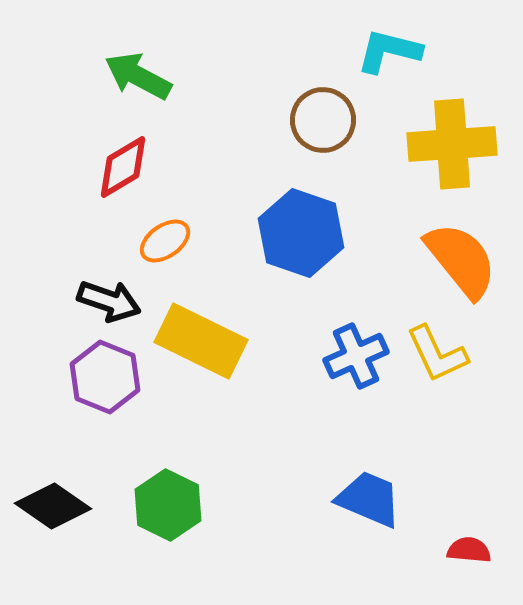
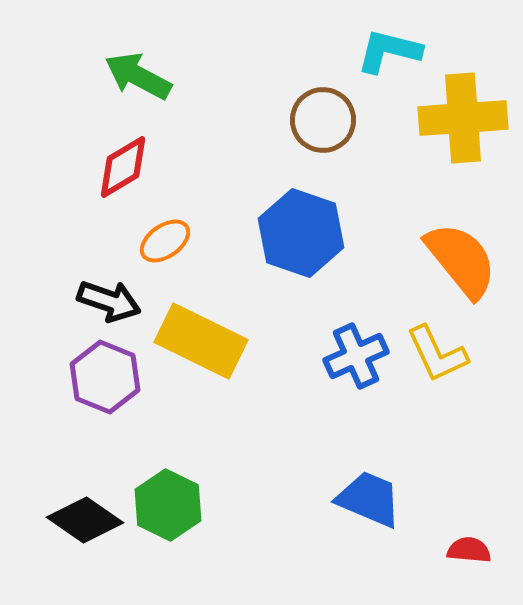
yellow cross: moved 11 px right, 26 px up
black diamond: moved 32 px right, 14 px down
